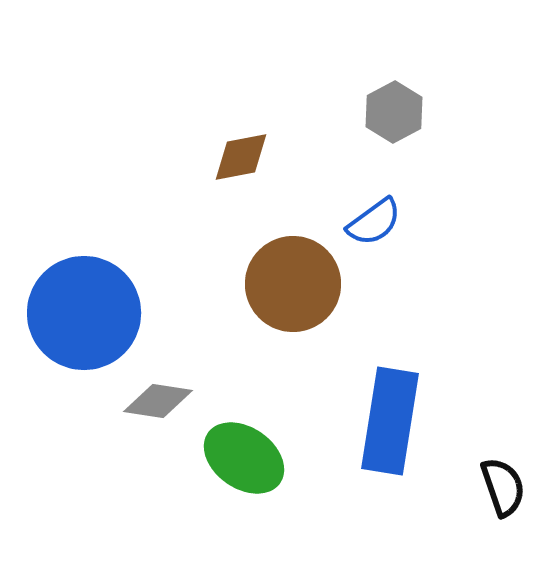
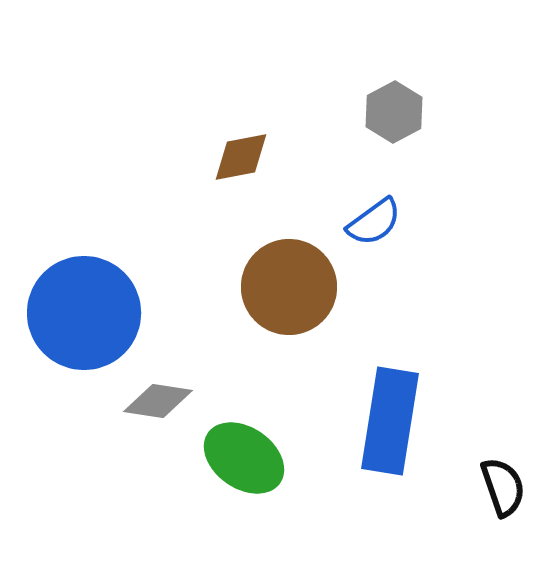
brown circle: moved 4 px left, 3 px down
